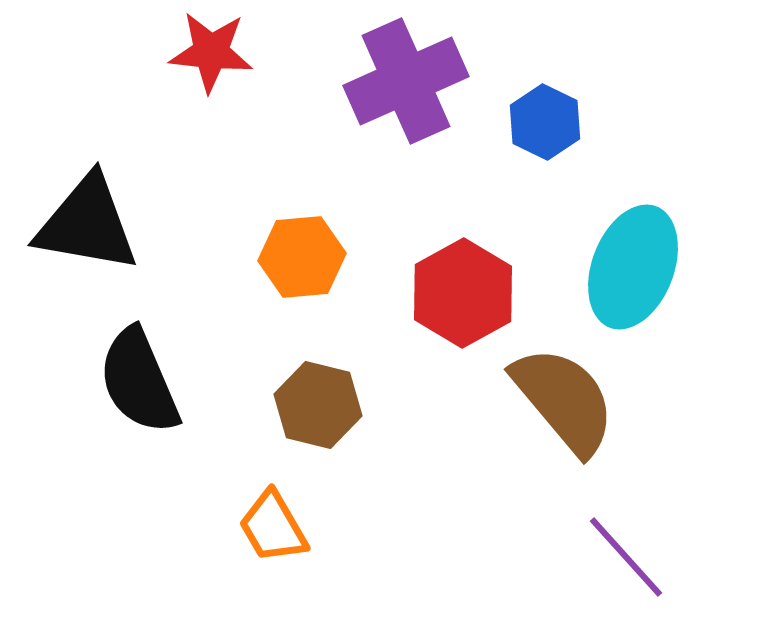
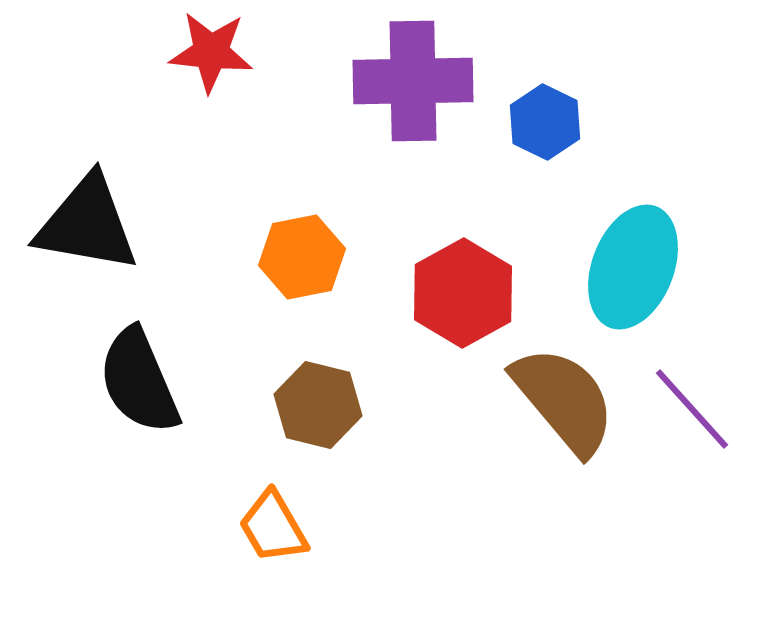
purple cross: moved 7 px right; rotated 23 degrees clockwise
orange hexagon: rotated 6 degrees counterclockwise
purple line: moved 66 px right, 148 px up
